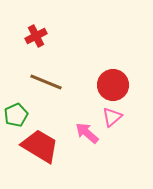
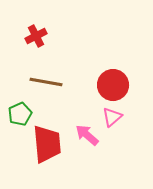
brown line: rotated 12 degrees counterclockwise
green pentagon: moved 4 px right, 1 px up
pink arrow: moved 2 px down
red trapezoid: moved 7 px right, 2 px up; rotated 54 degrees clockwise
